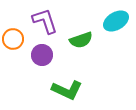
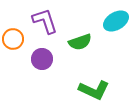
green semicircle: moved 1 px left, 2 px down
purple circle: moved 4 px down
green L-shape: moved 27 px right
